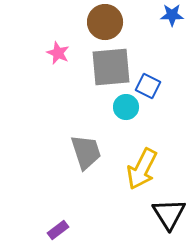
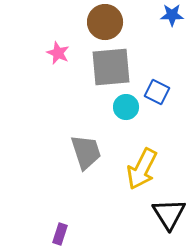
blue square: moved 9 px right, 6 px down
purple rectangle: moved 2 px right, 4 px down; rotated 35 degrees counterclockwise
